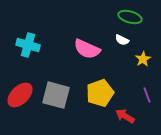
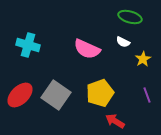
white semicircle: moved 1 px right, 2 px down
gray square: rotated 20 degrees clockwise
red arrow: moved 10 px left, 5 px down
